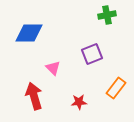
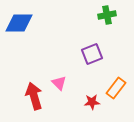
blue diamond: moved 10 px left, 10 px up
pink triangle: moved 6 px right, 15 px down
red star: moved 13 px right
